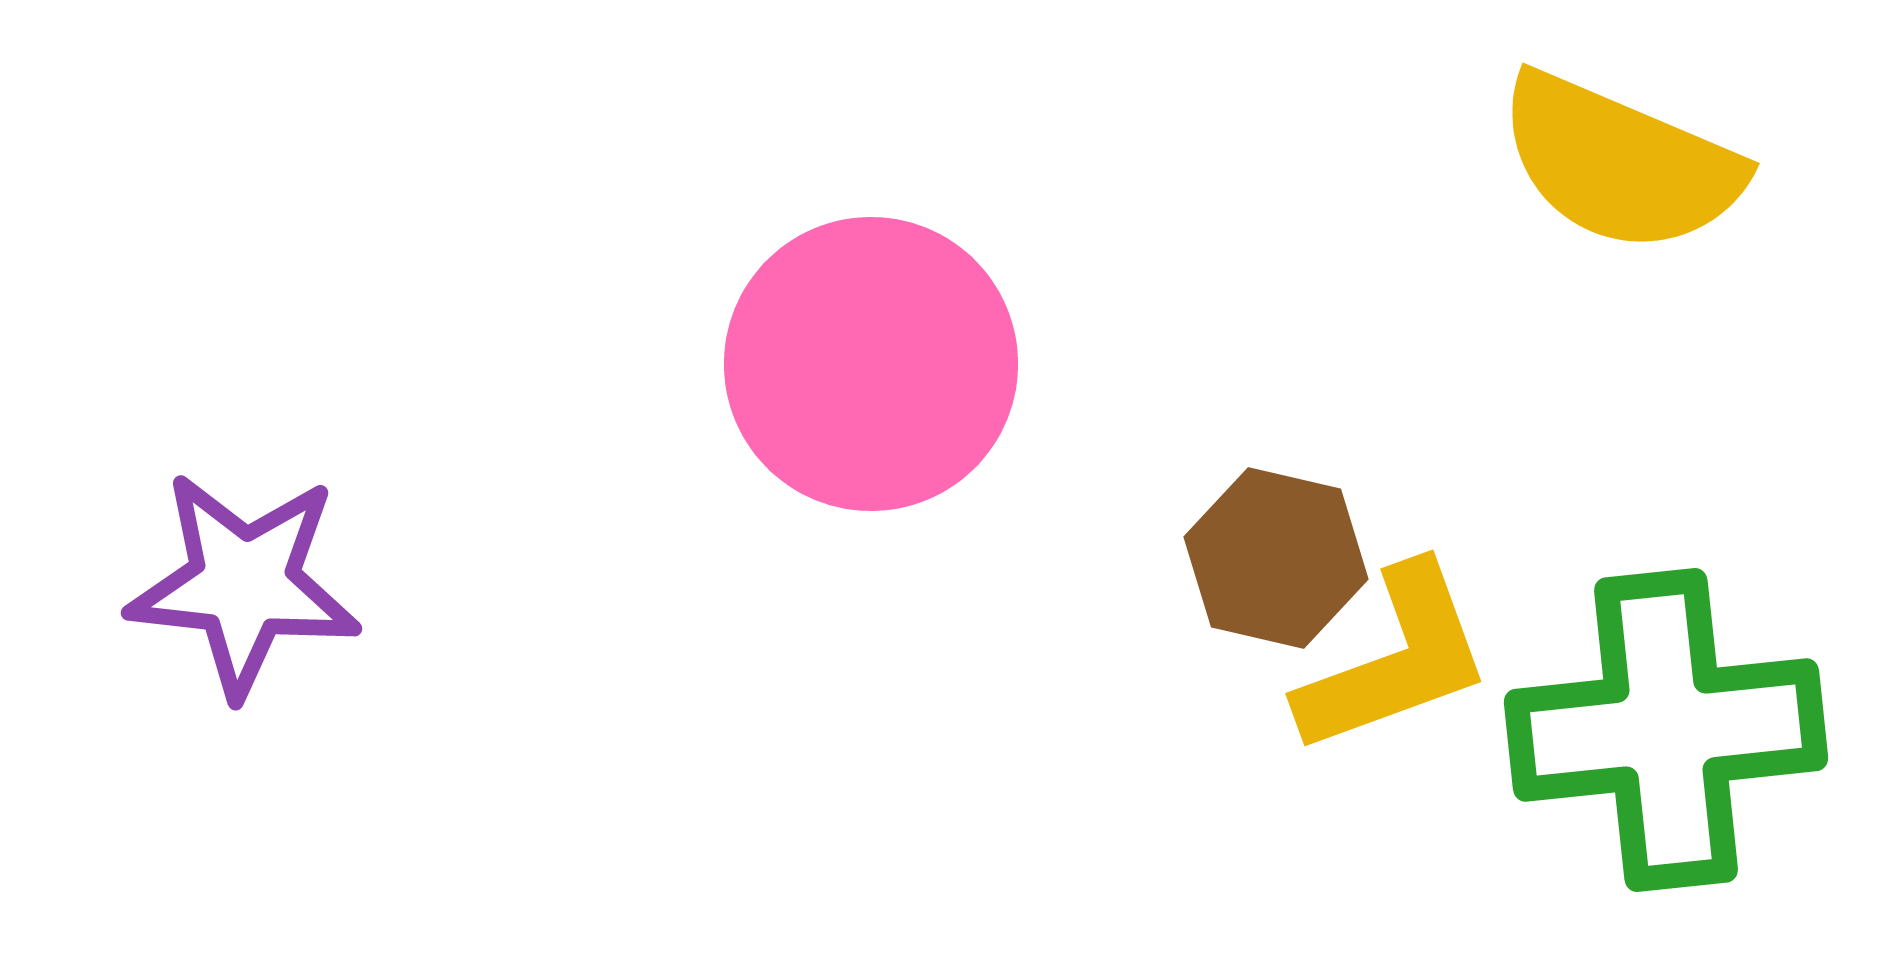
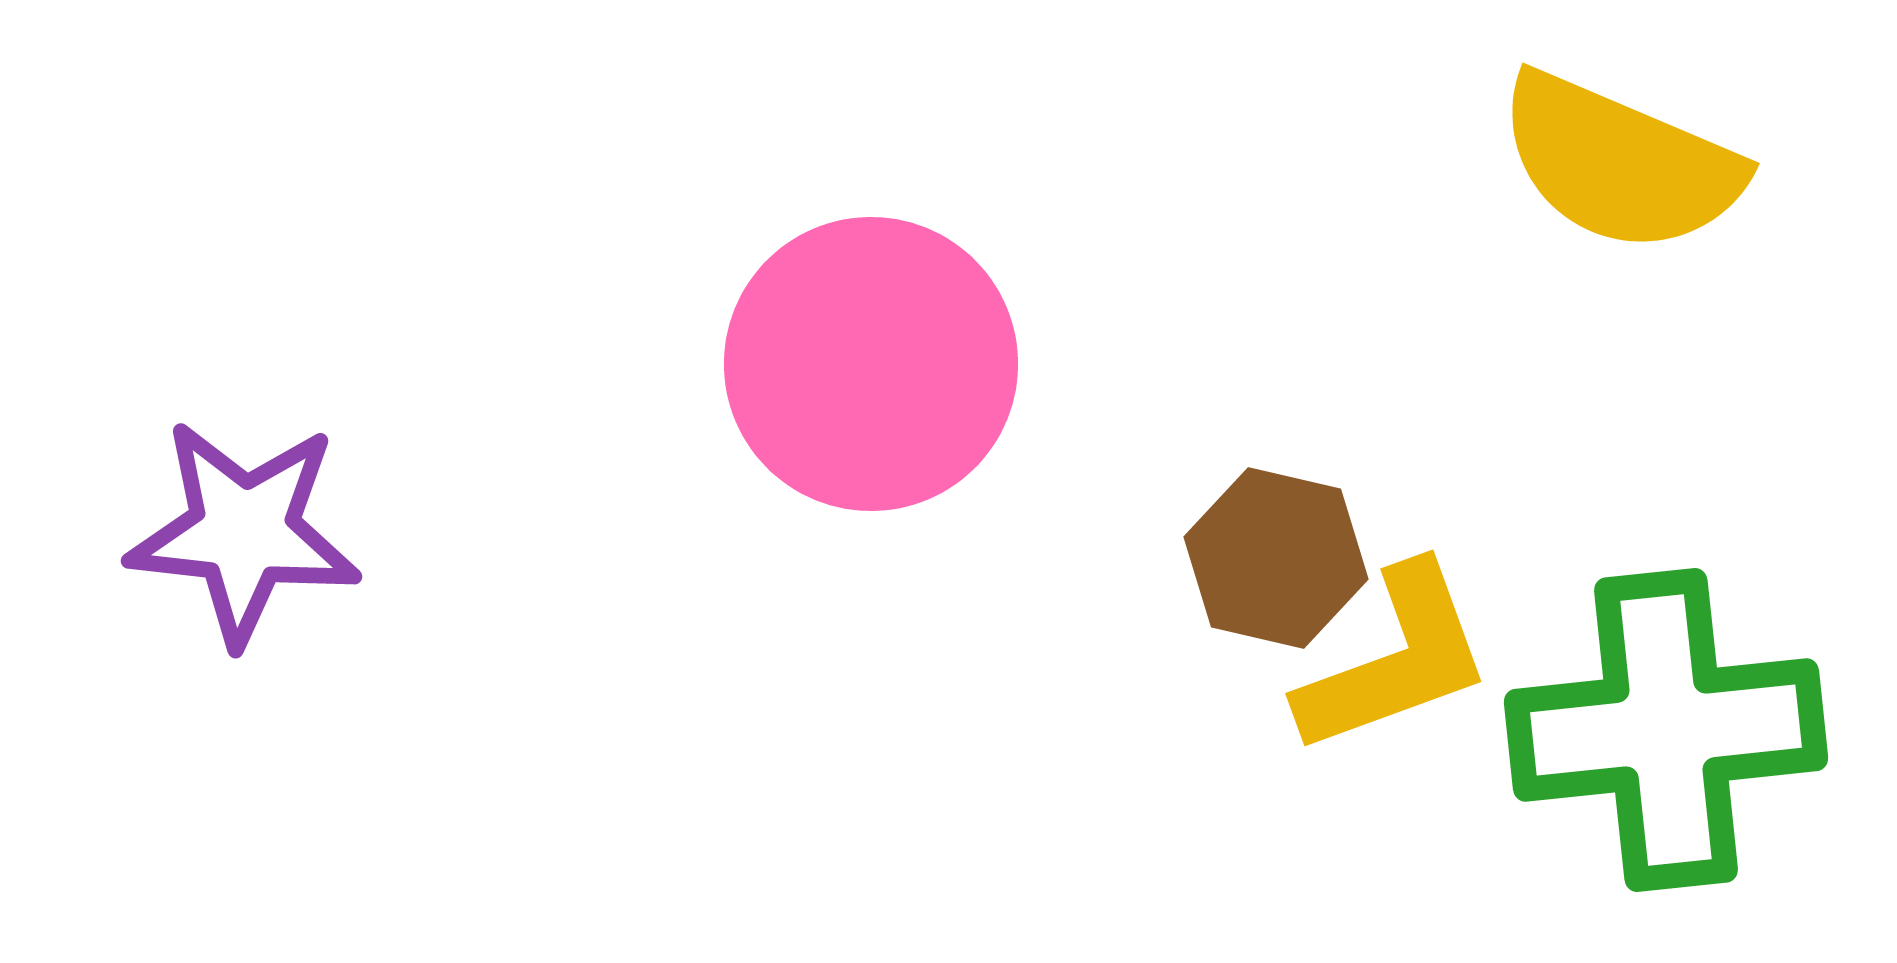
purple star: moved 52 px up
